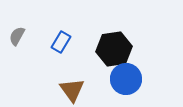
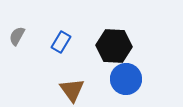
black hexagon: moved 3 px up; rotated 12 degrees clockwise
